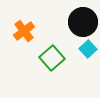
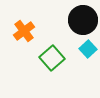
black circle: moved 2 px up
